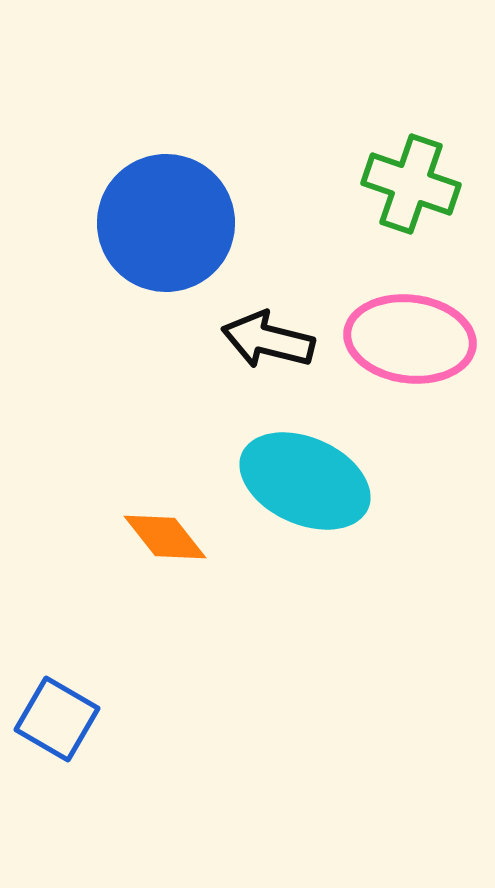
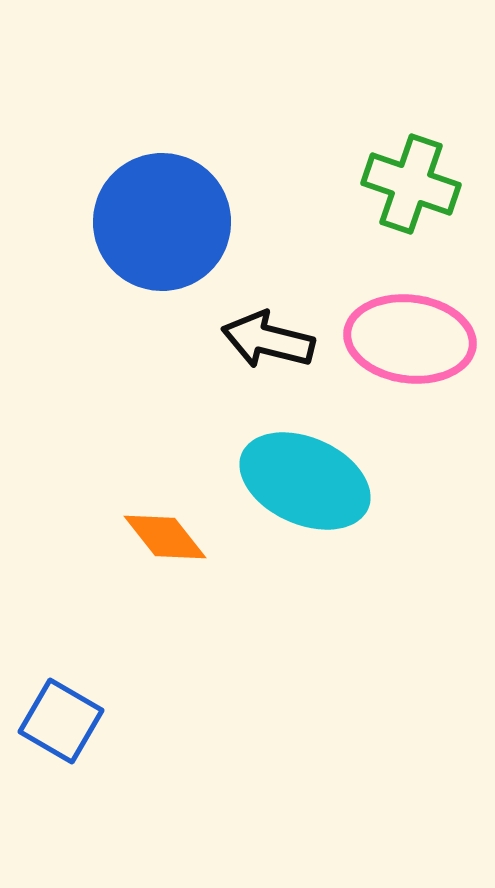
blue circle: moved 4 px left, 1 px up
blue square: moved 4 px right, 2 px down
